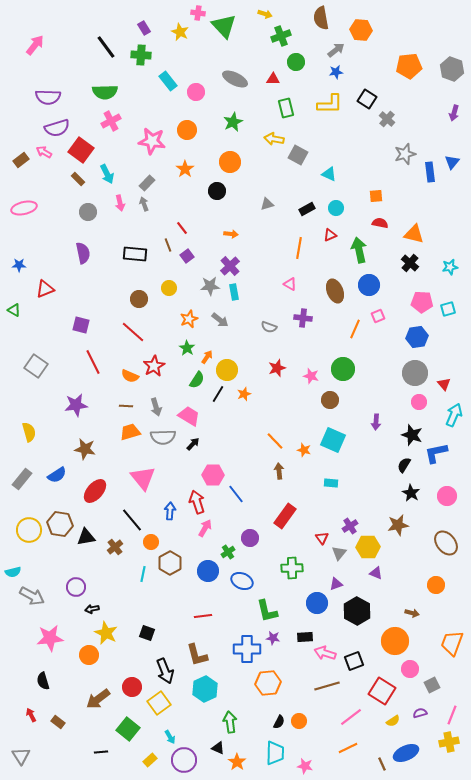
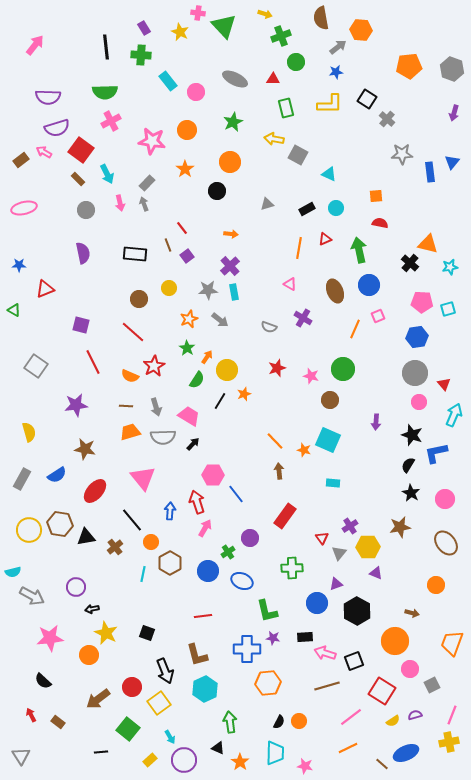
black line at (106, 47): rotated 30 degrees clockwise
gray arrow at (336, 50): moved 2 px right, 3 px up
gray star at (405, 154): moved 3 px left; rotated 15 degrees clockwise
gray circle at (88, 212): moved 2 px left, 2 px up
orange triangle at (414, 234): moved 14 px right, 10 px down
red triangle at (330, 235): moved 5 px left, 4 px down
gray star at (210, 286): moved 2 px left, 4 px down
purple cross at (303, 318): rotated 24 degrees clockwise
black line at (218, 394): moved 2 px right, 7 px down
cyan square at (333, 440): moved 5 px left
black semicircle at (404, 465): moved 4 px right
gray rectangle at (22, 479): rotated 10 degrees counterclockwise
cyan rectangle at (331, 483): moved 2 px right
pink circle at (447, 496): moved 2 px left, 3 px down
brown star at (398, 525): moved 2 px right, 2 px down
black semicircle at (43, 681): rotated 30 degrees counterclockwise
purple semicircle at (420, 713): moved 5 px left, 2 px down
orange star at (237, 762): moved 3 px right
brown line at (382, 764): rotated 24 degrees counterclockwise
